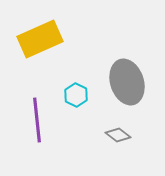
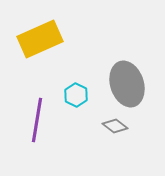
gray ellipse: moved 2 px down
purple line: rotated 15 degrees clockwise
gray diamond: moved 3 px left, 9 px up
